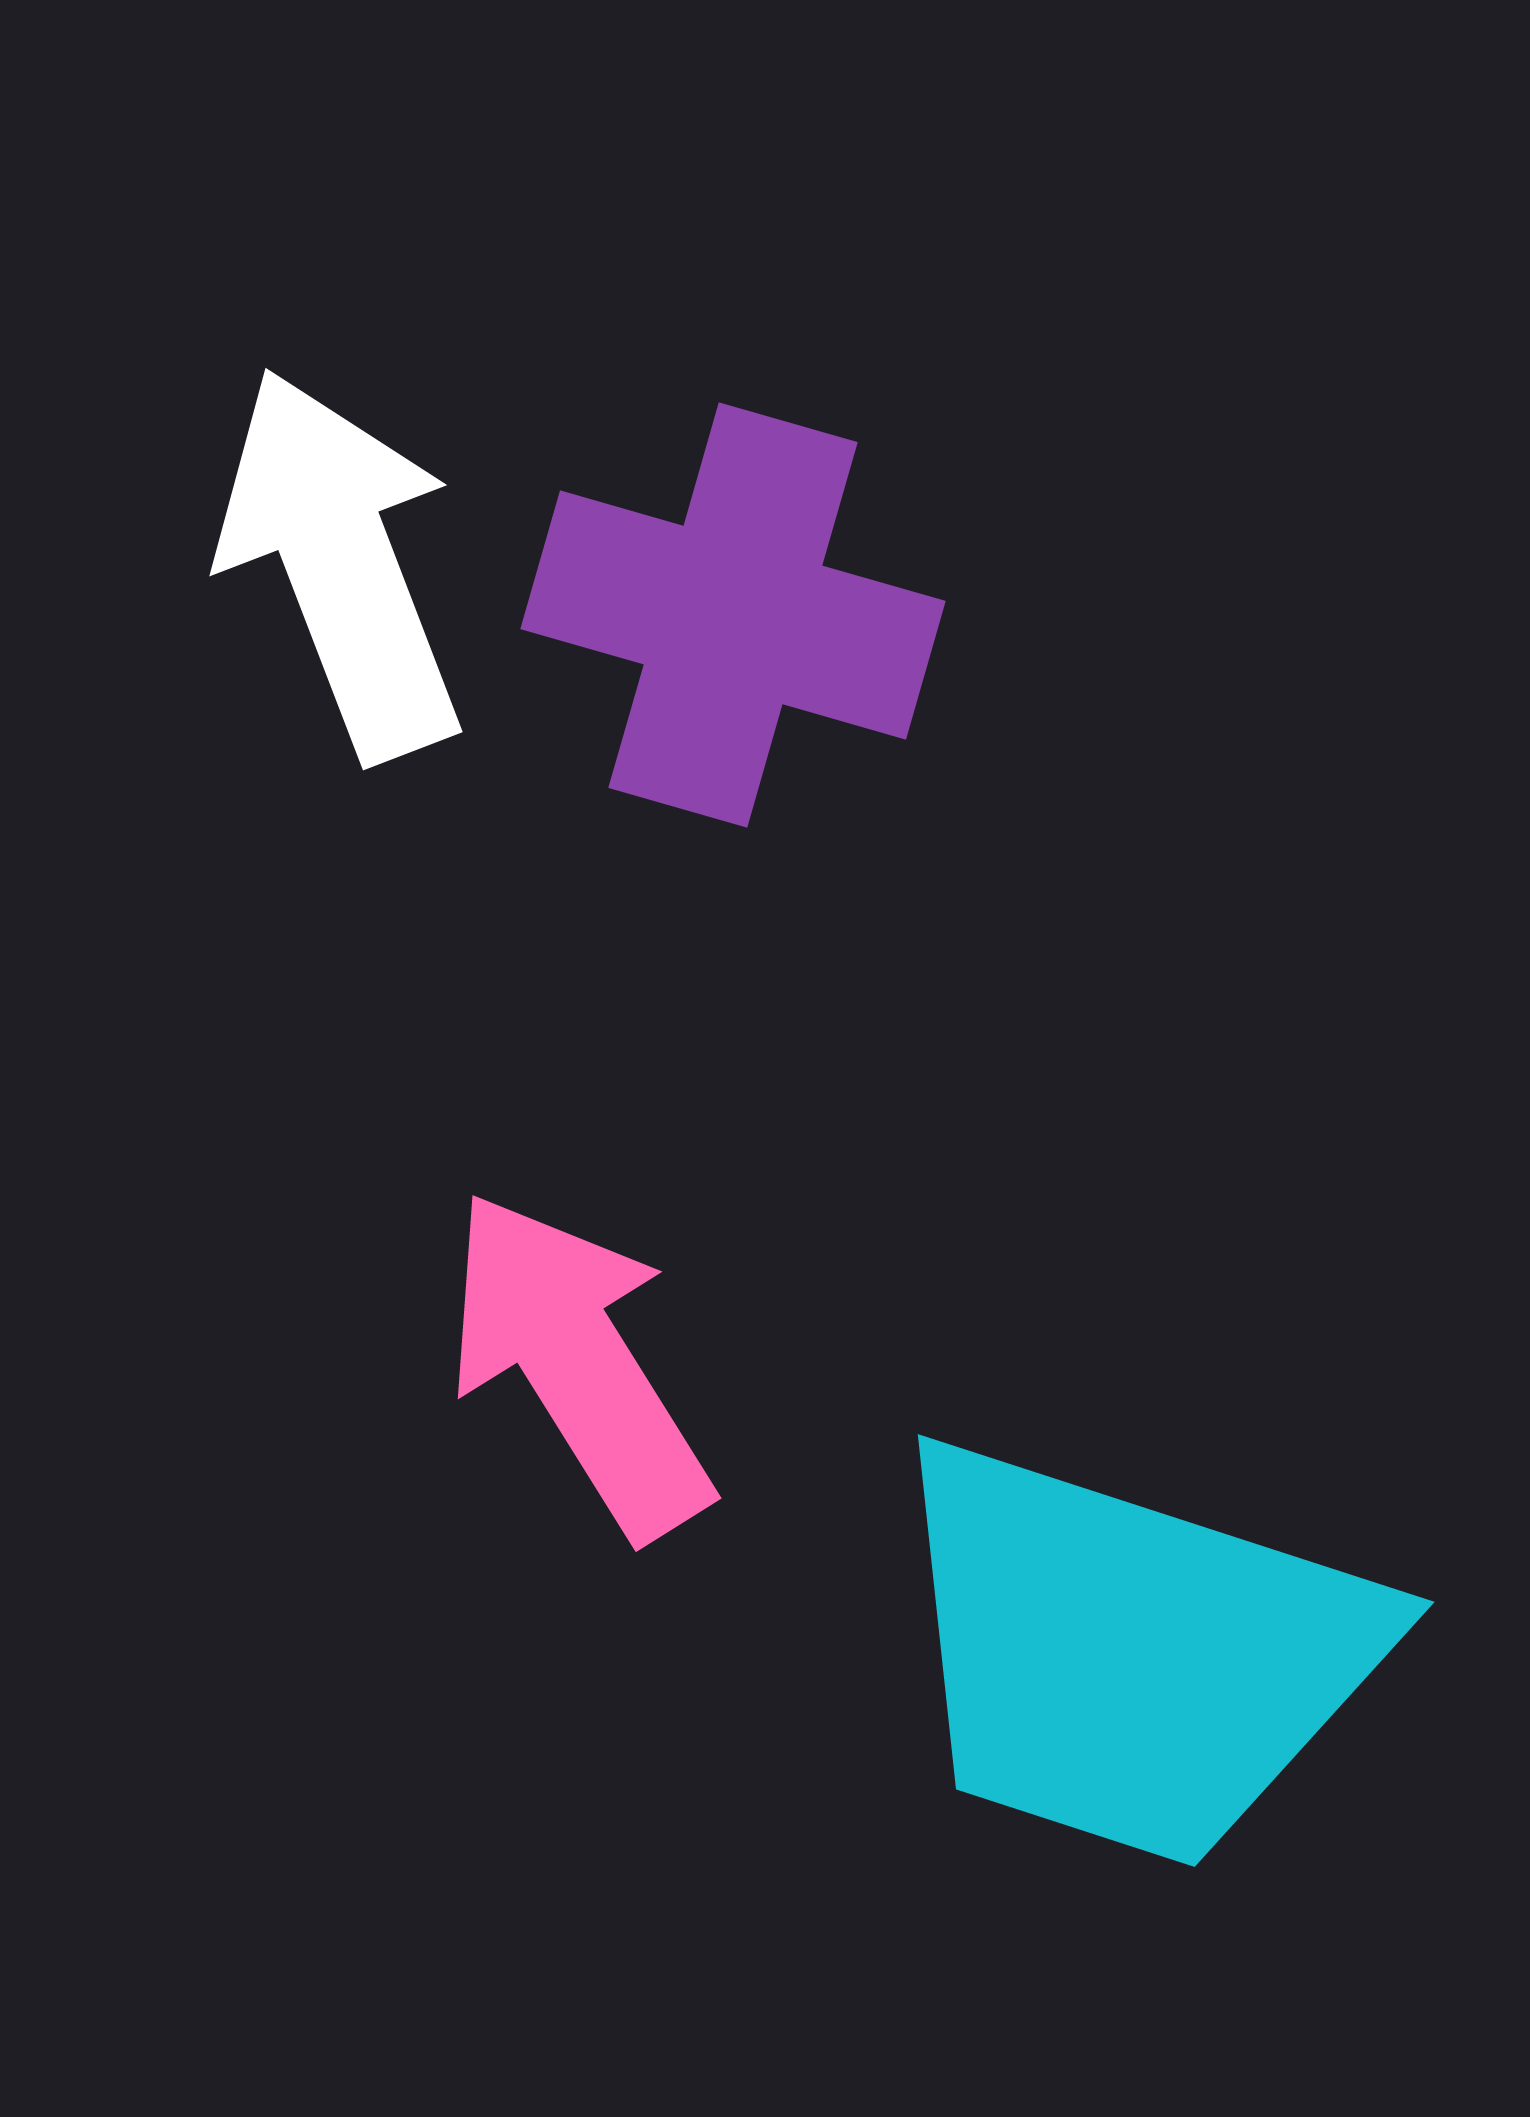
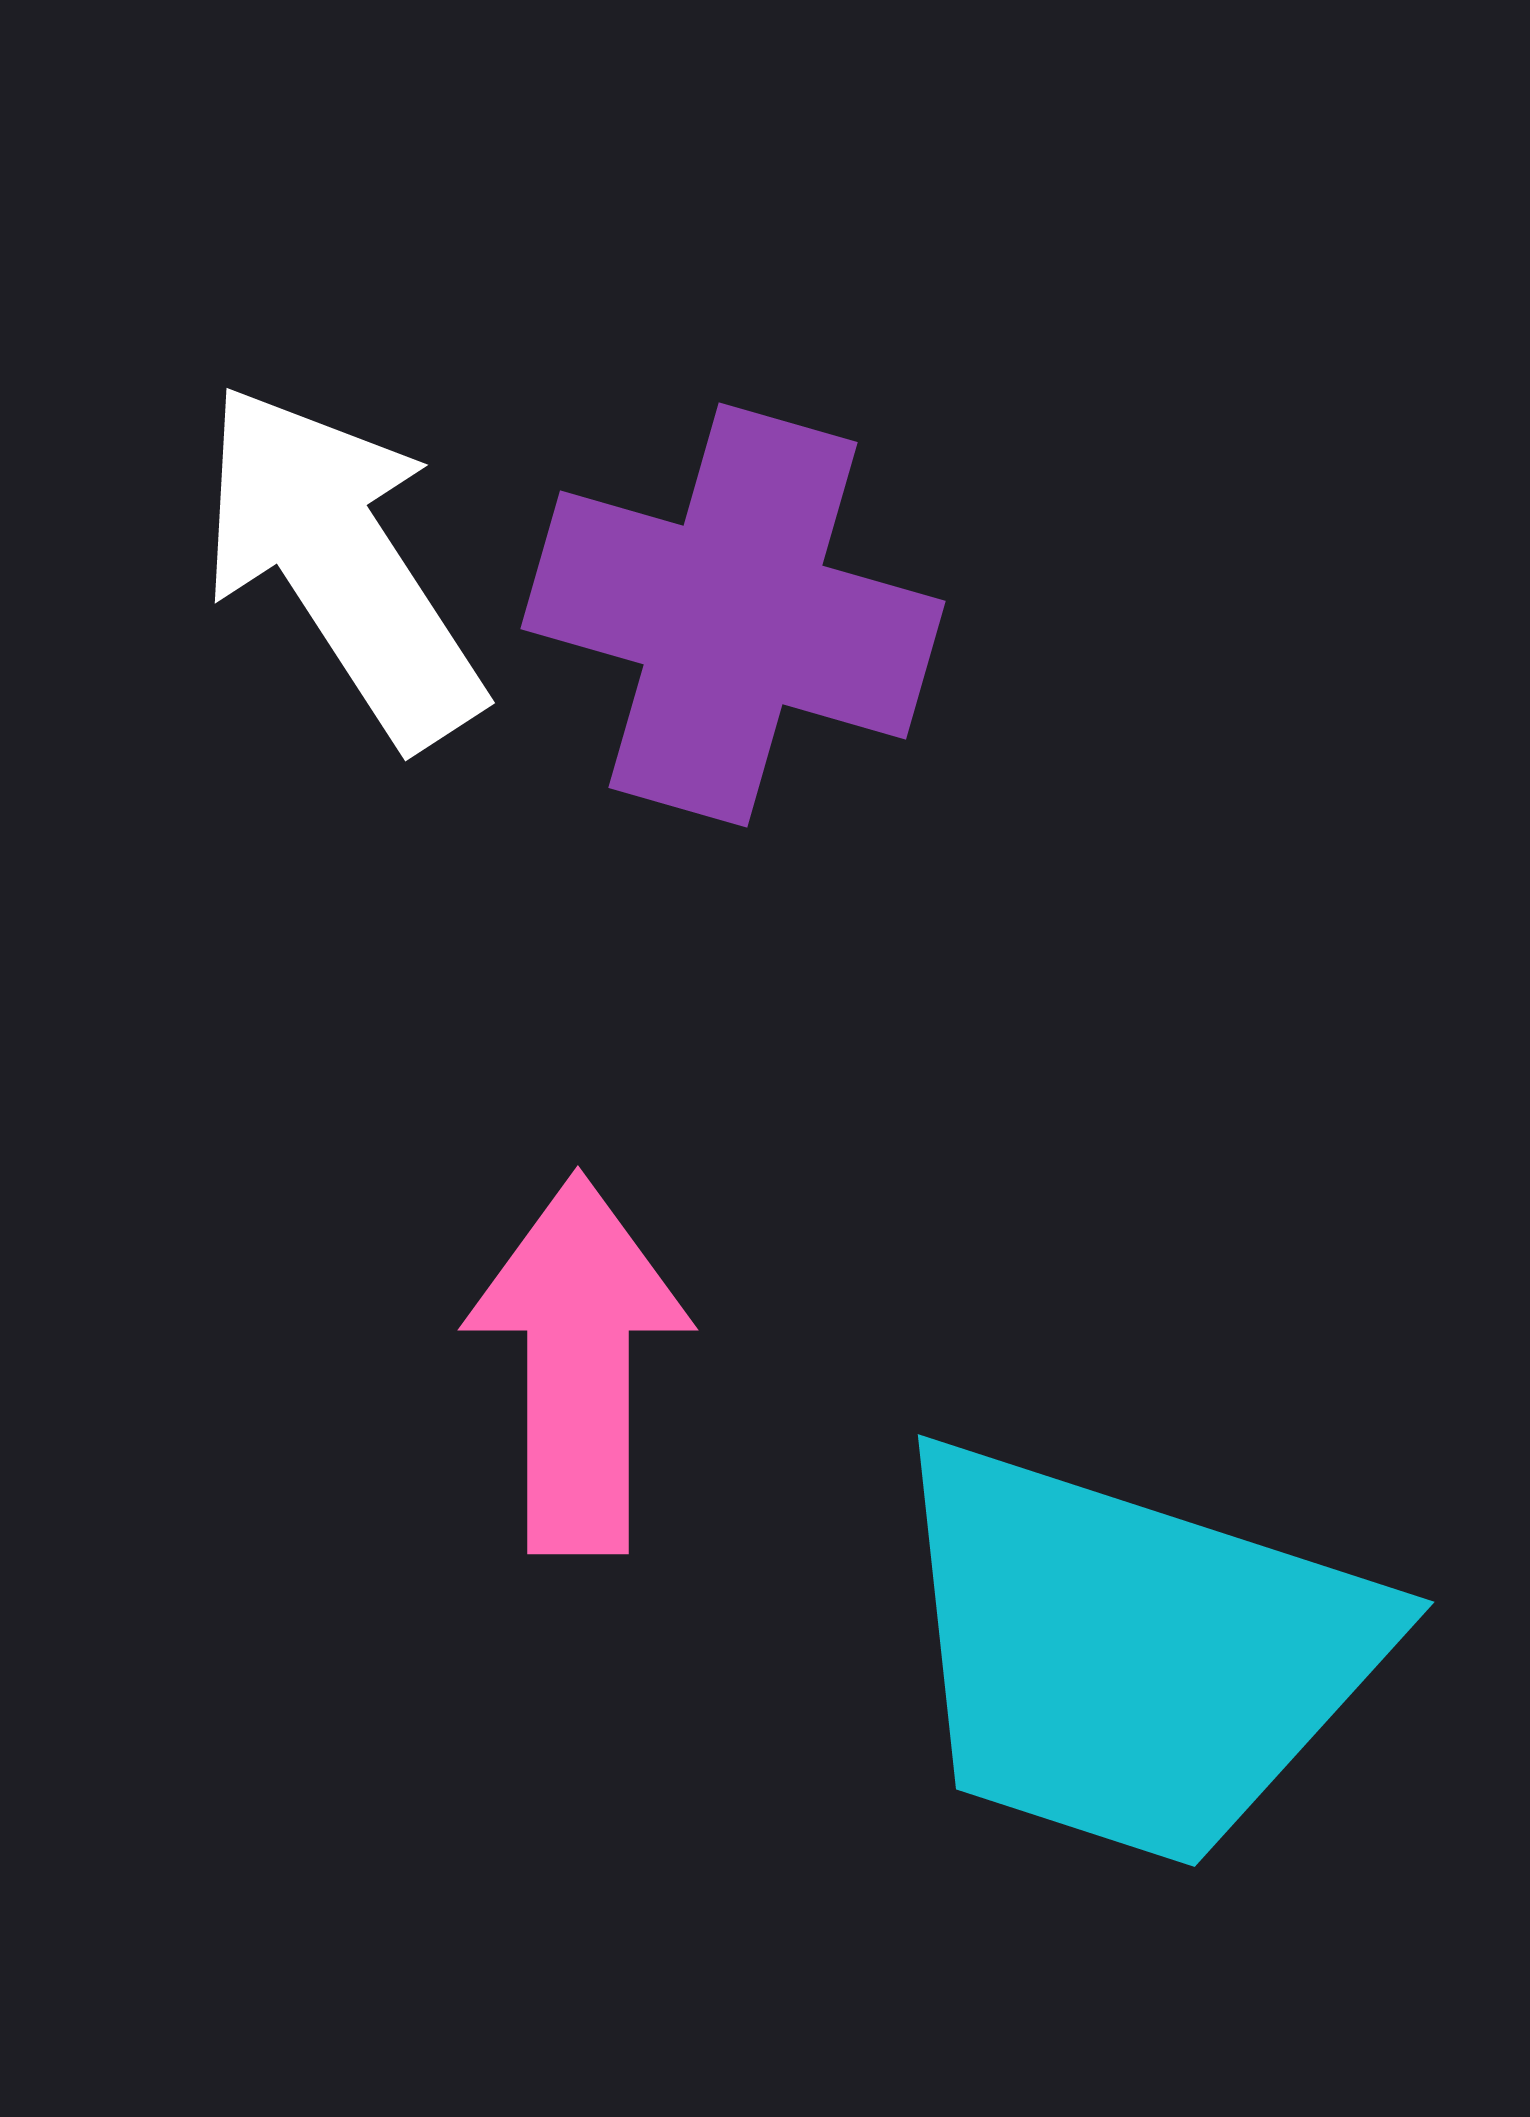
white arrow: rotated 12 degrees counterclockwise
pink arrow: rotated 32 degrees clockwise
